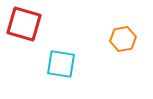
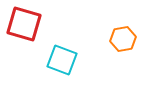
cyan square: moved 1 px right, 4 px up; rotated 12 degrees clockwise
